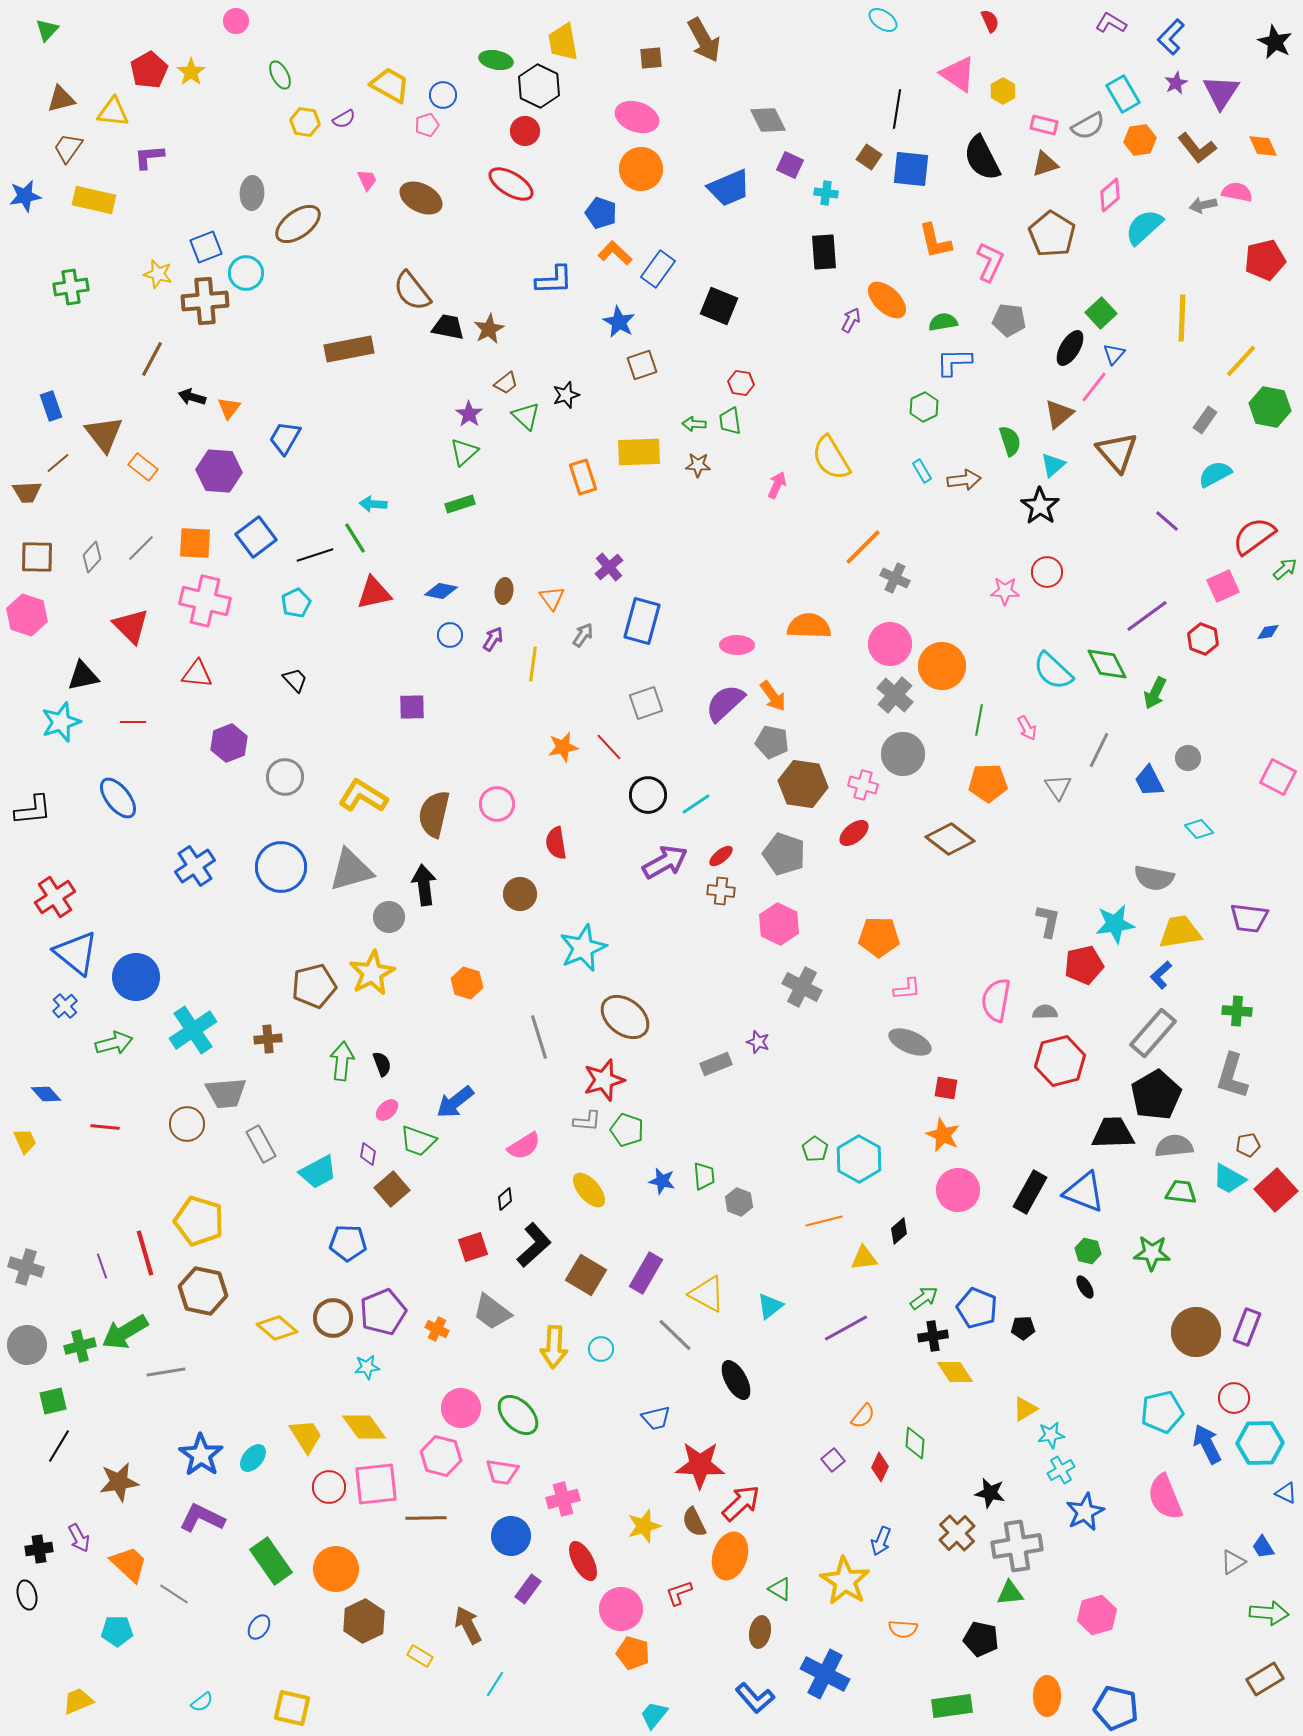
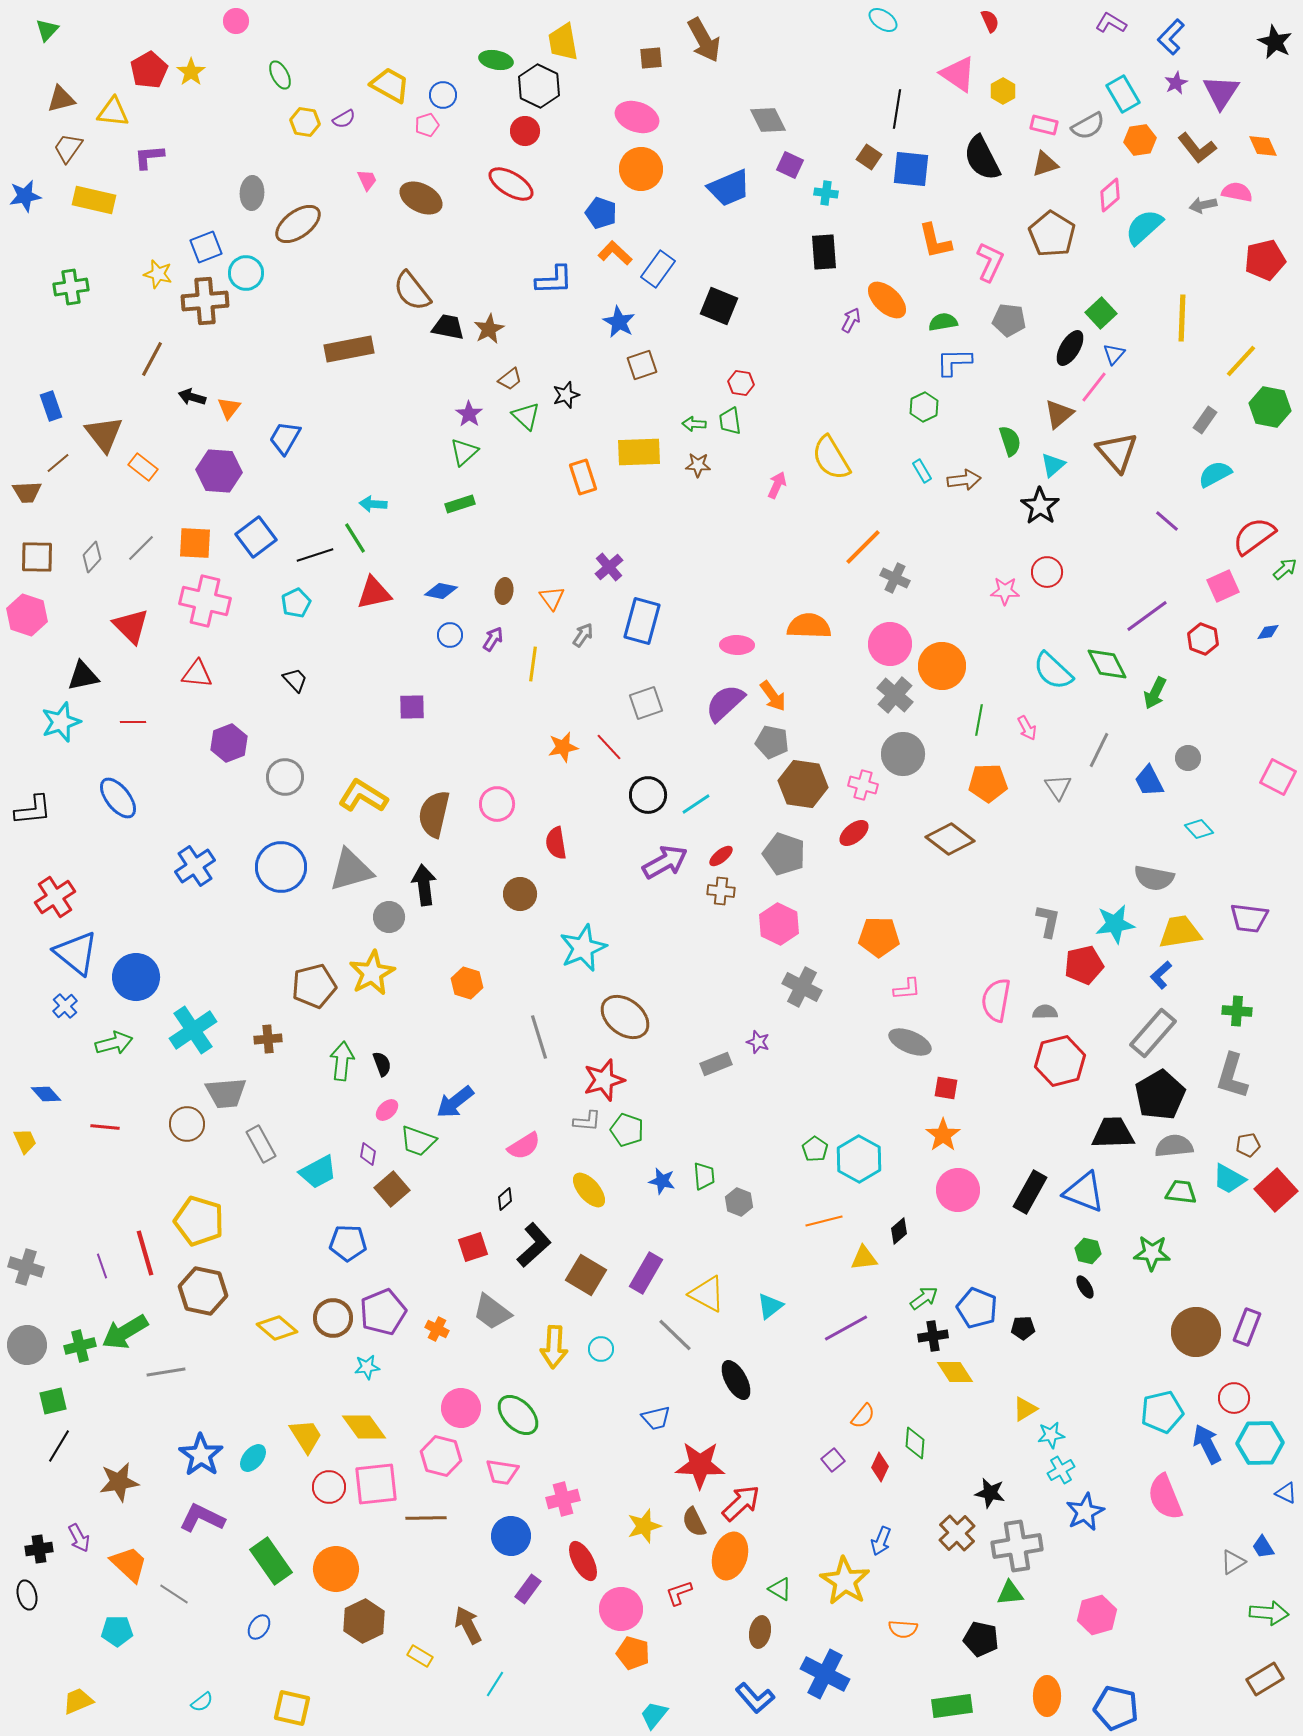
brown trapezoid at (506, 383): moved 4 px right, 4 px up
black pentagon at (1156, 1095): moved 4 px right
orange star at (943, 1135): rotated 12 degrees clockwise
